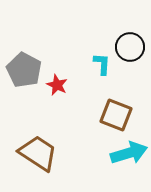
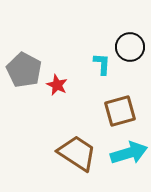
brown square: moved 4 px right, 4 px up; rotated 36 degrees counterclockwise
brown trapezoid: moved 39 px right
